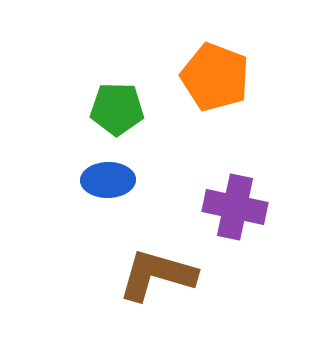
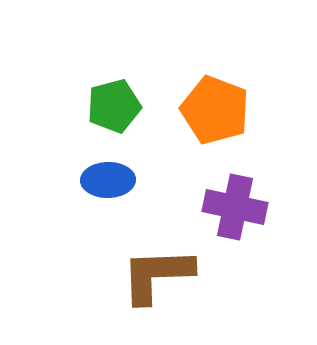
orange pentagon: moved 33 px down
green pentagon: moved 3 px left, 3 px up; rotated 16 degrees counterclockwise
brown L-shape: rotated 18 degrees counterclockwise
